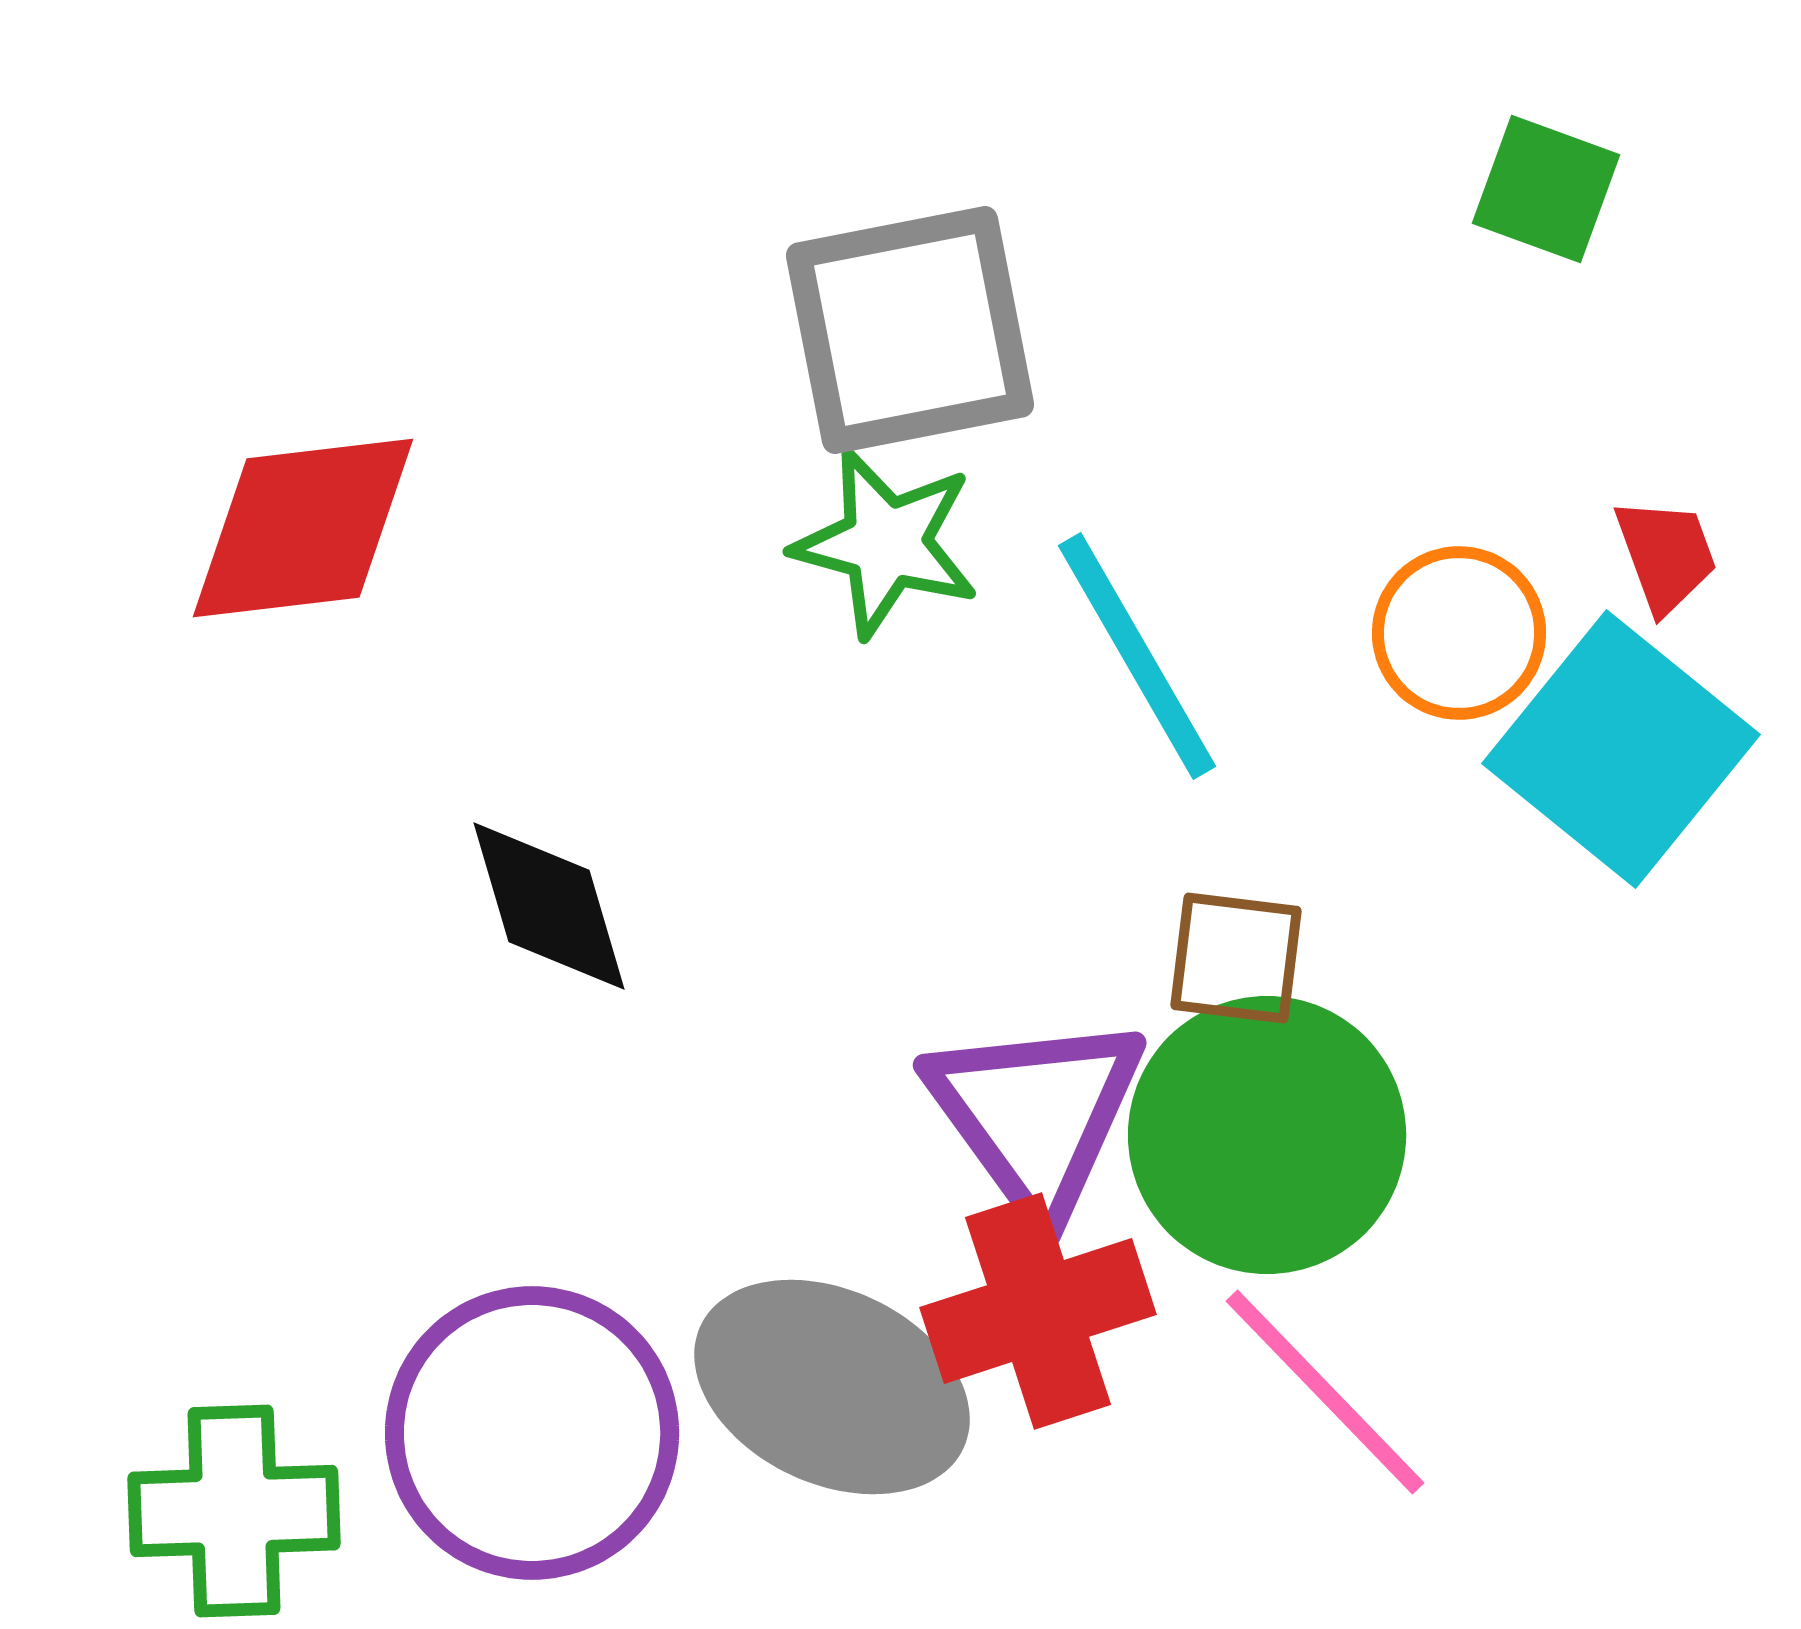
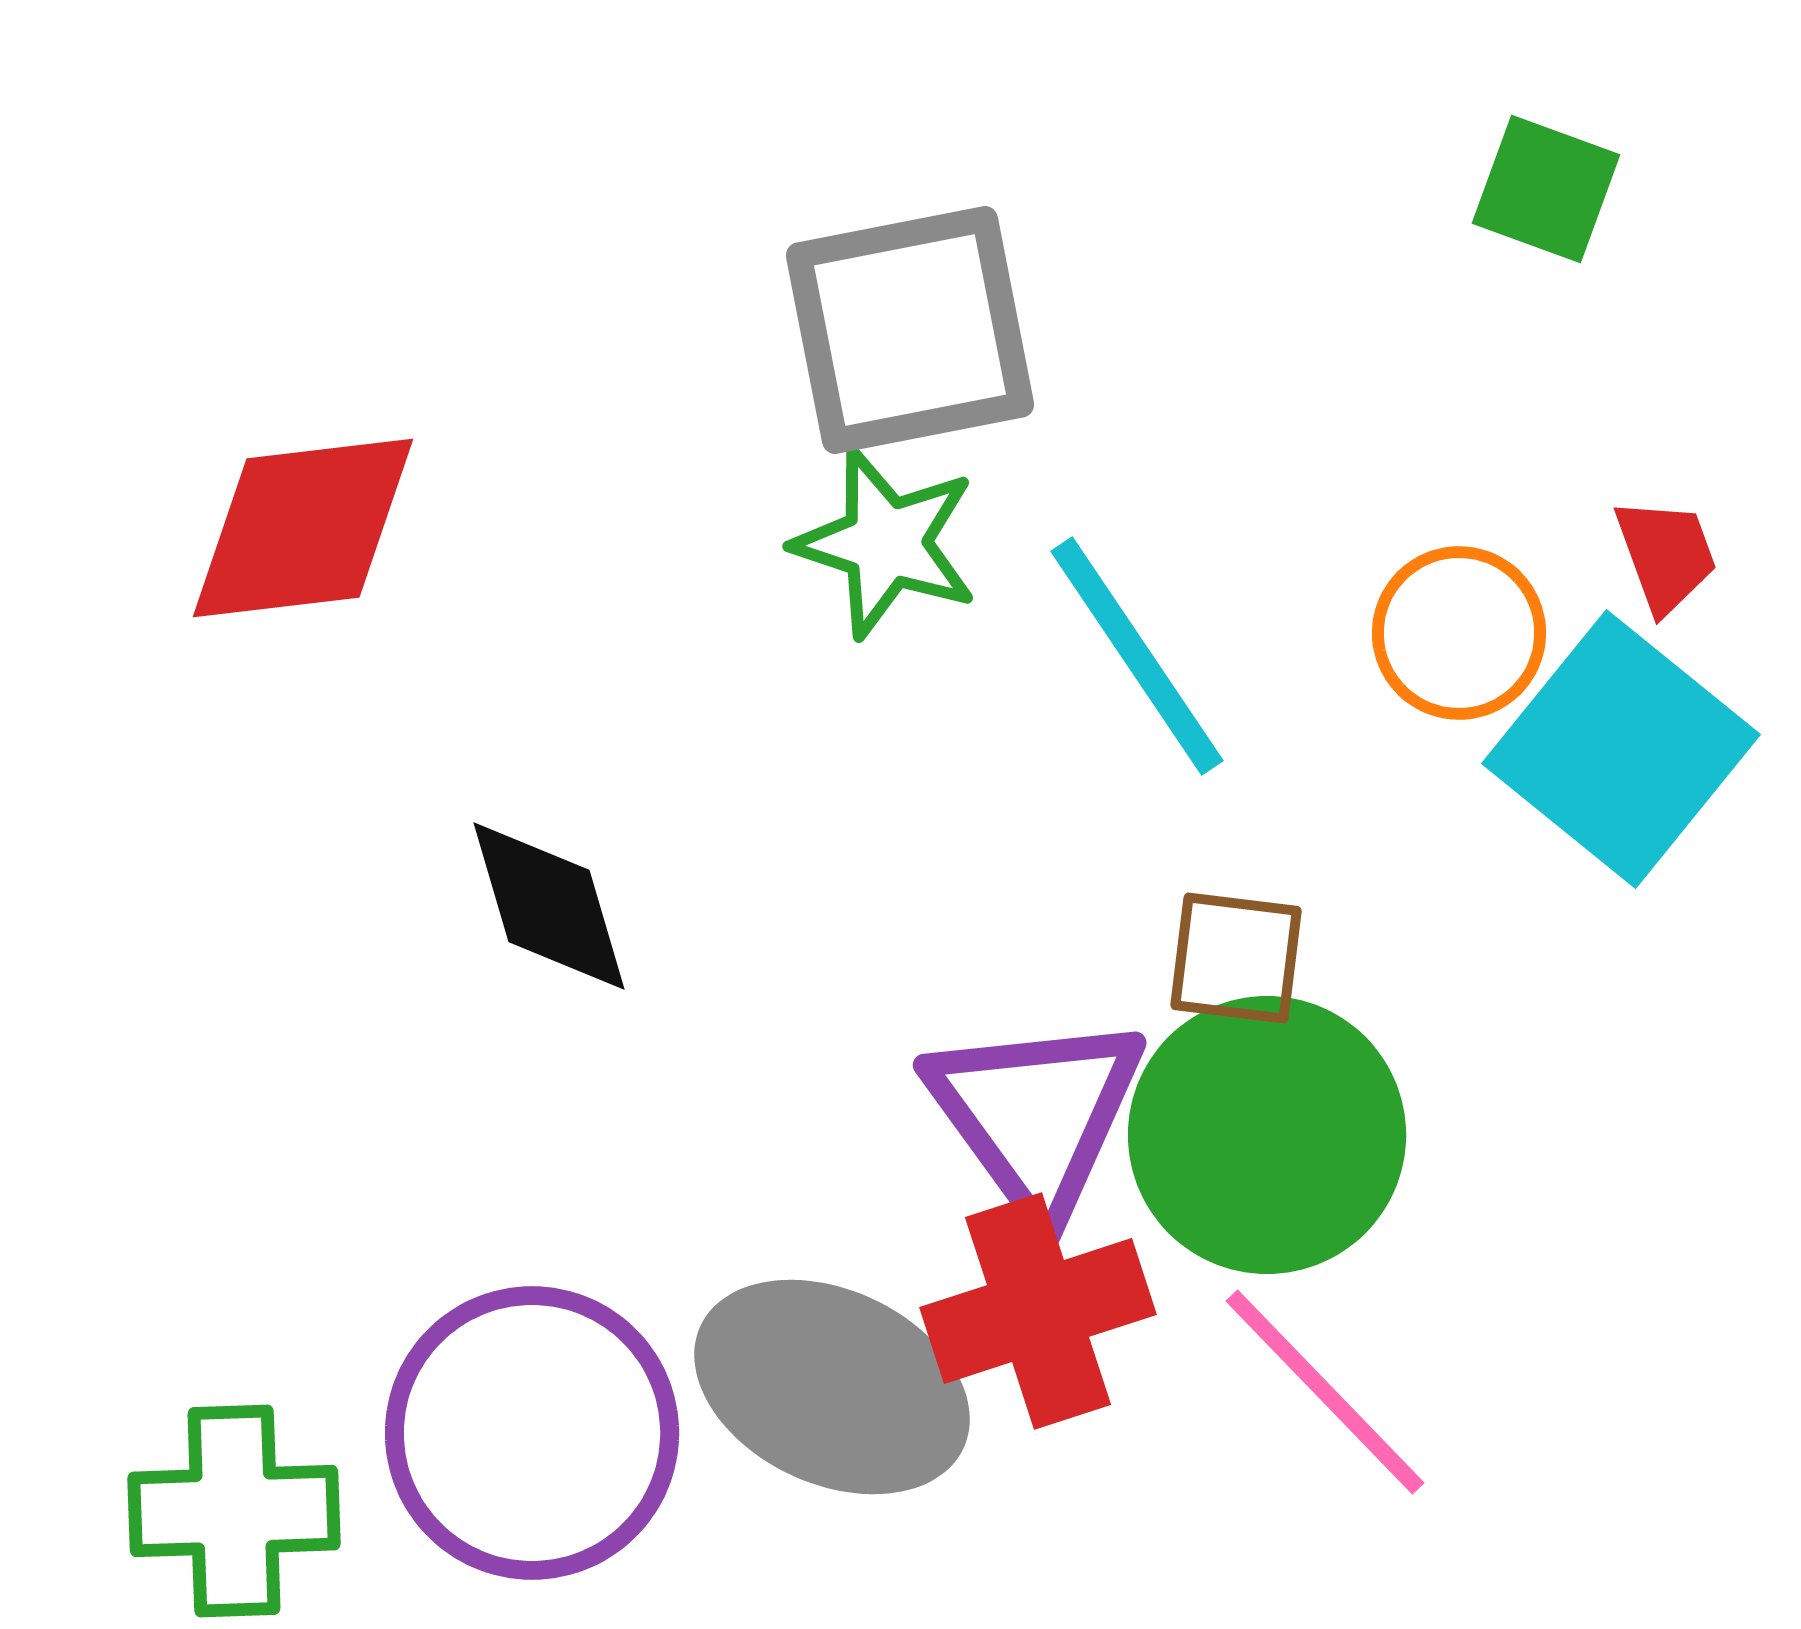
green star: rotated 3 degrees clockwise
cyan line: rotated 4 degrees counterclockwise
